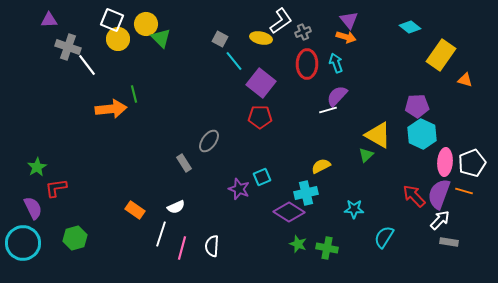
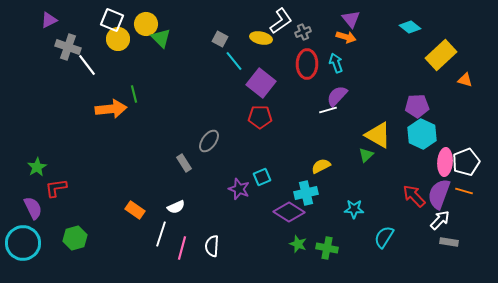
purple triangle at (49, 20): rotated 24 degrees counterclockwise
purple triangle at (349, 20): moved 2 px right, 1 px up
yellow rectangle at (441, 55): rotated 12 degrees clockwise
white pentagon at (472, 163): moved 6 px left, 1 px up
